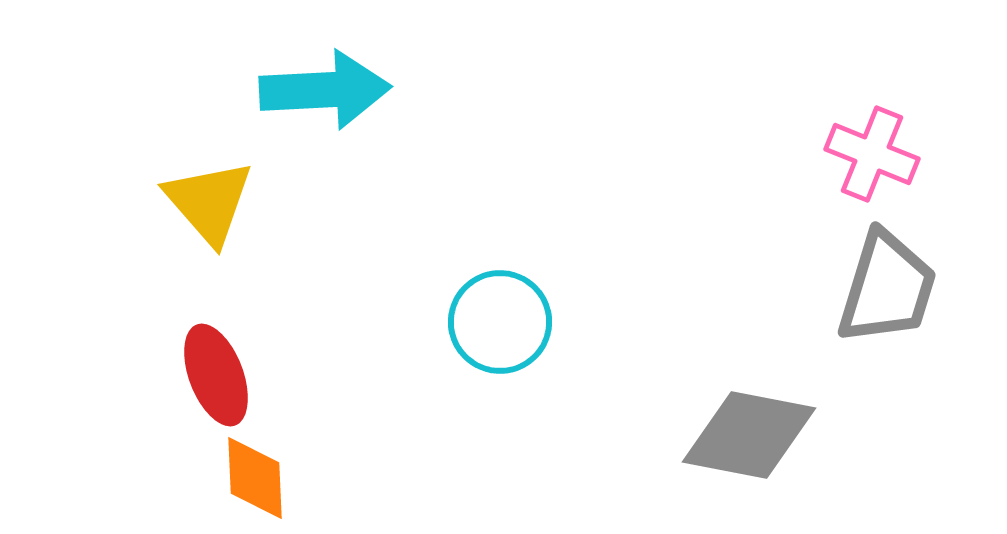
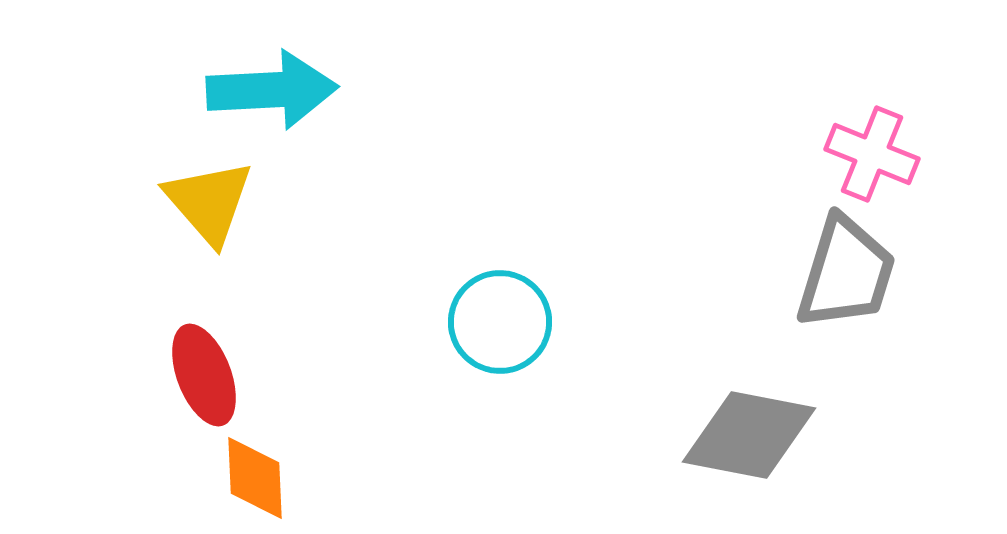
cyan arrow: moved 53 px left
gray trapezoid: moved 41 px left, 15 px up
red ellipse: moved 12 px left
